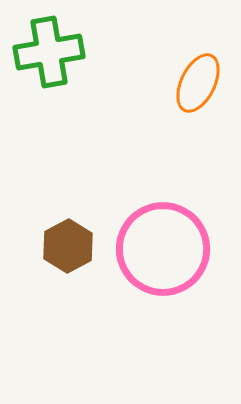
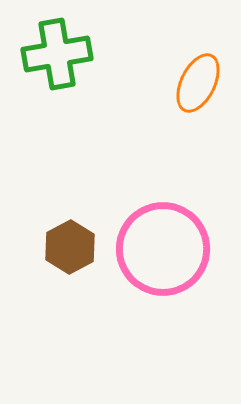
green cross: moved 8 px right, 2 px down
brown hexagon: moved 2 px right, 1 px down
